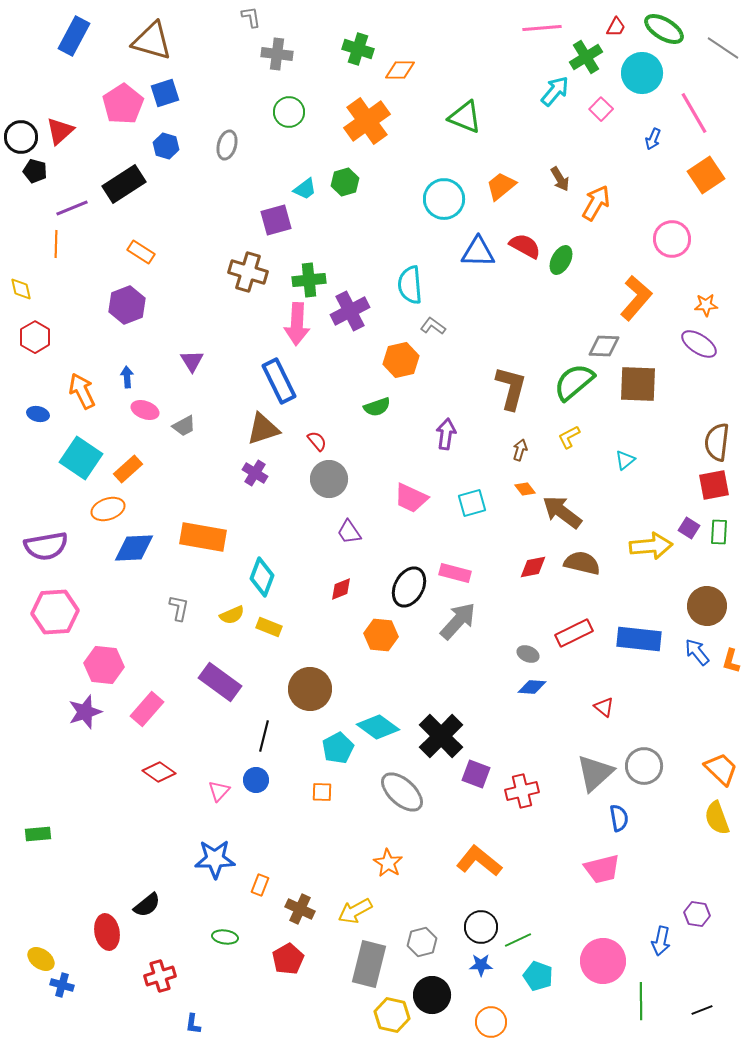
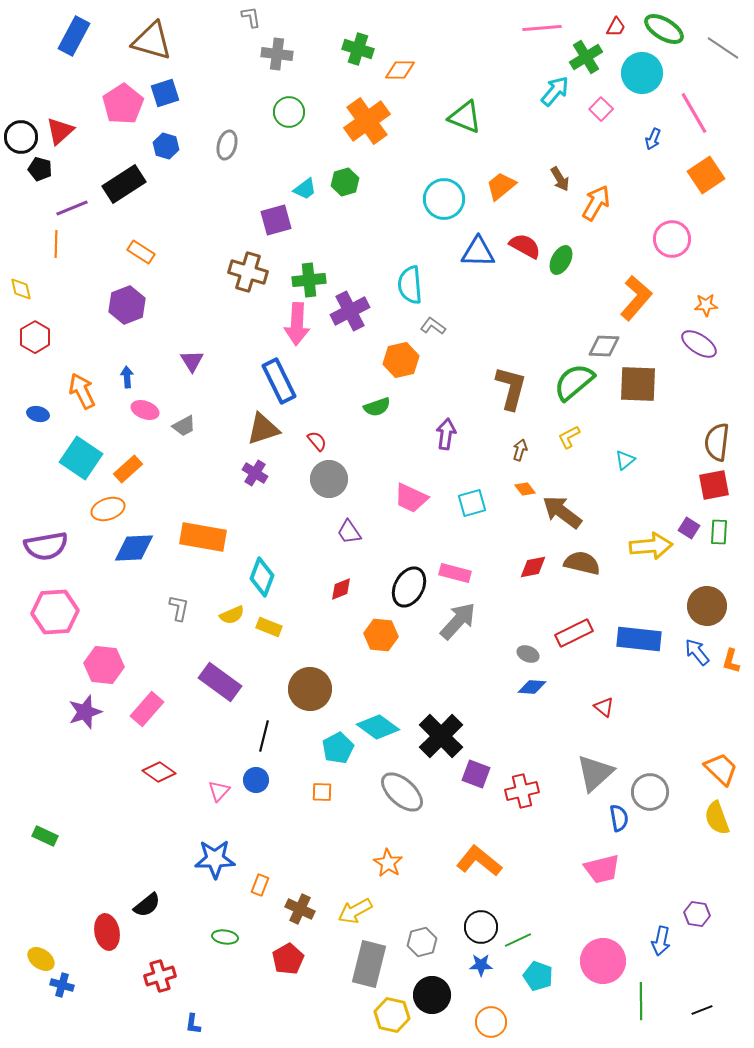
black pentagon at (35, 171): moved 5 px right, 2 px up
gray circle at (644, 766): moved 6 px right, 26 px down
green rectangle at (38, 834): moved 7 px right, 2 px down; rotated 30 degrees clockwise
